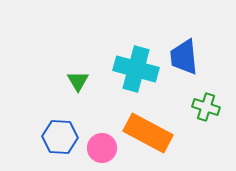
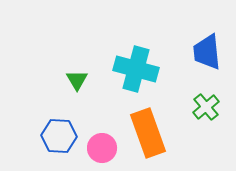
blue trapezoid: moved 23 px right, 5 px up
green triangle: moved 1 px left, 1 px up
green cross: rotated 32 degrees clockwise
orange rectangle: rotated 42 degrees clockwise
blue hexagon: moved 1 px left, 1 px up
